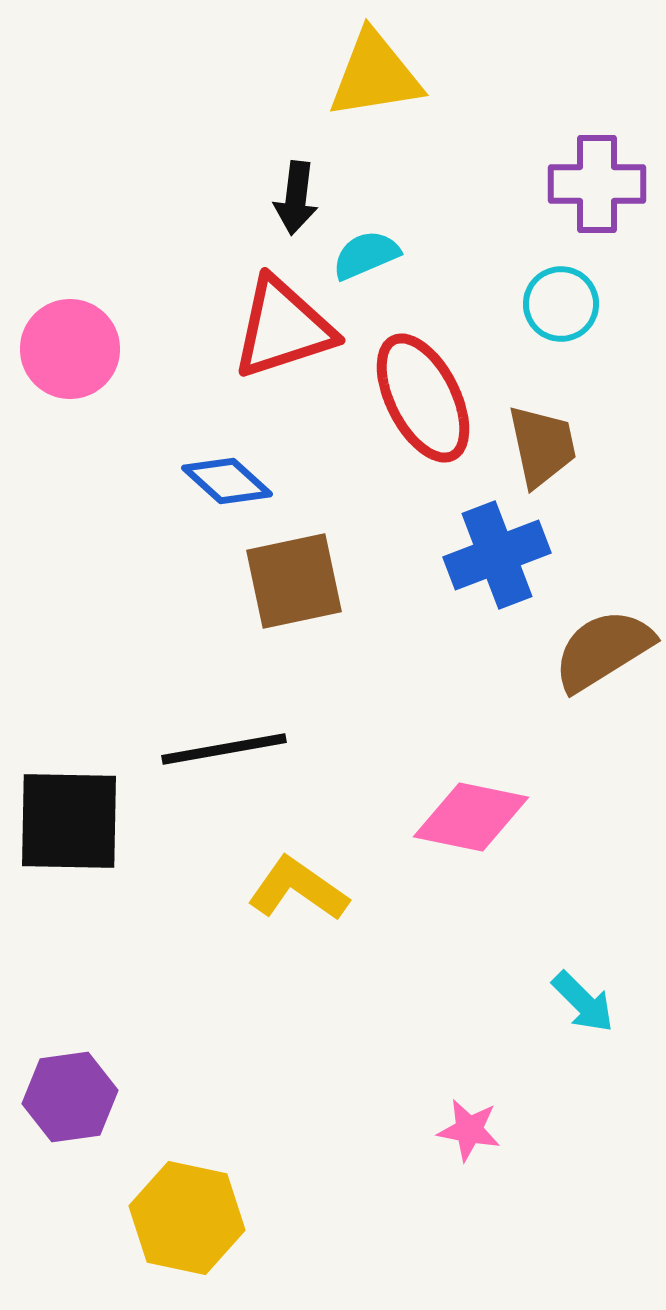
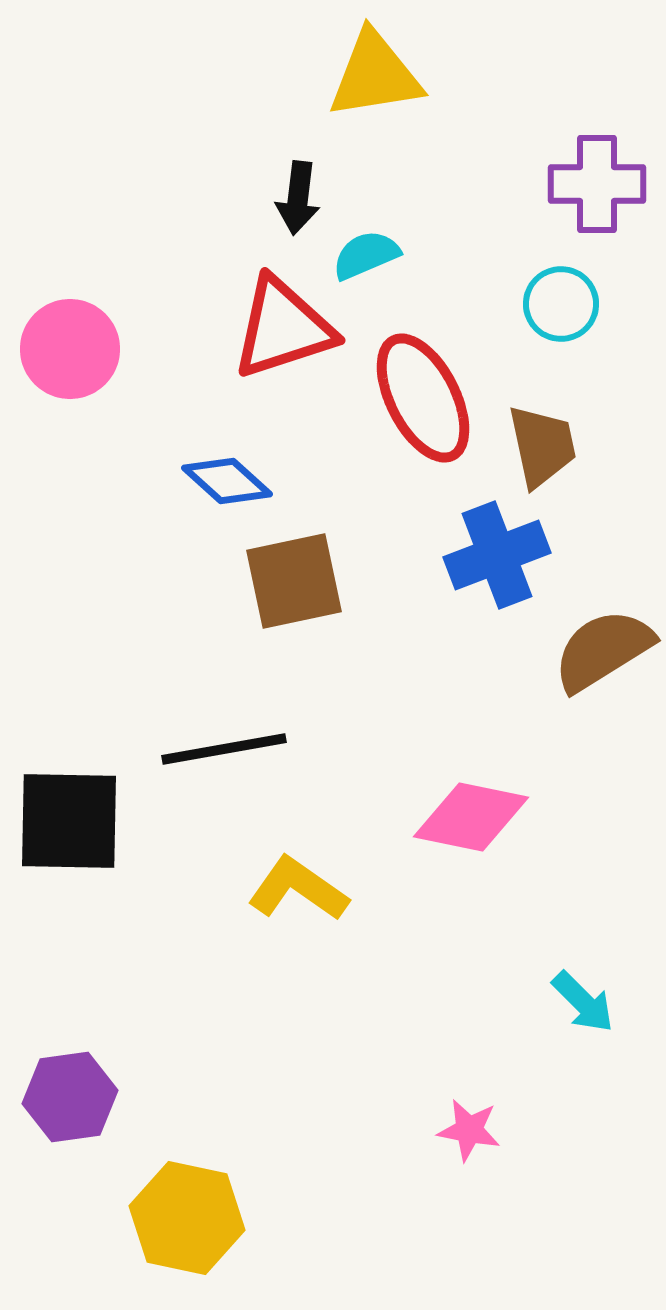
black arrow: moved 2 px right
